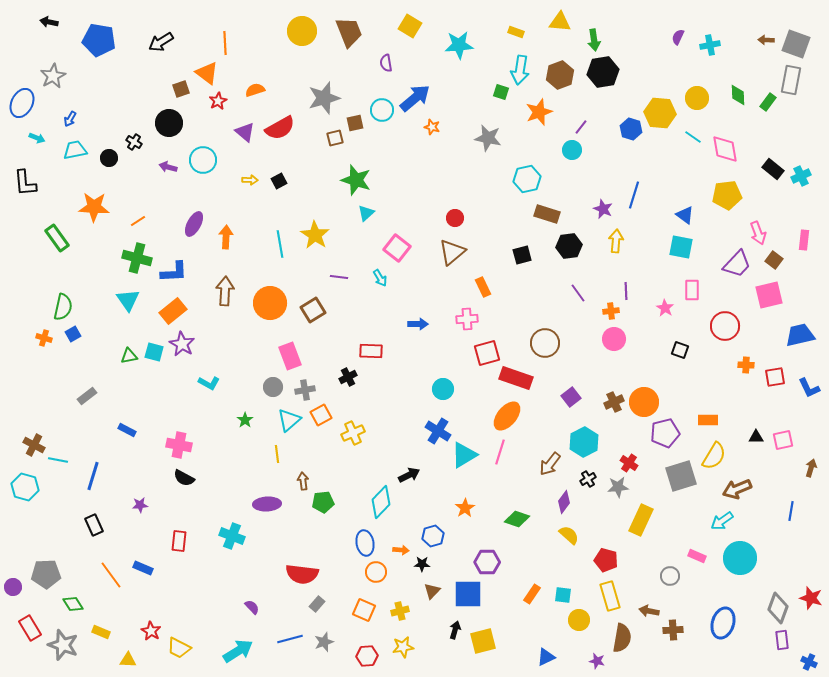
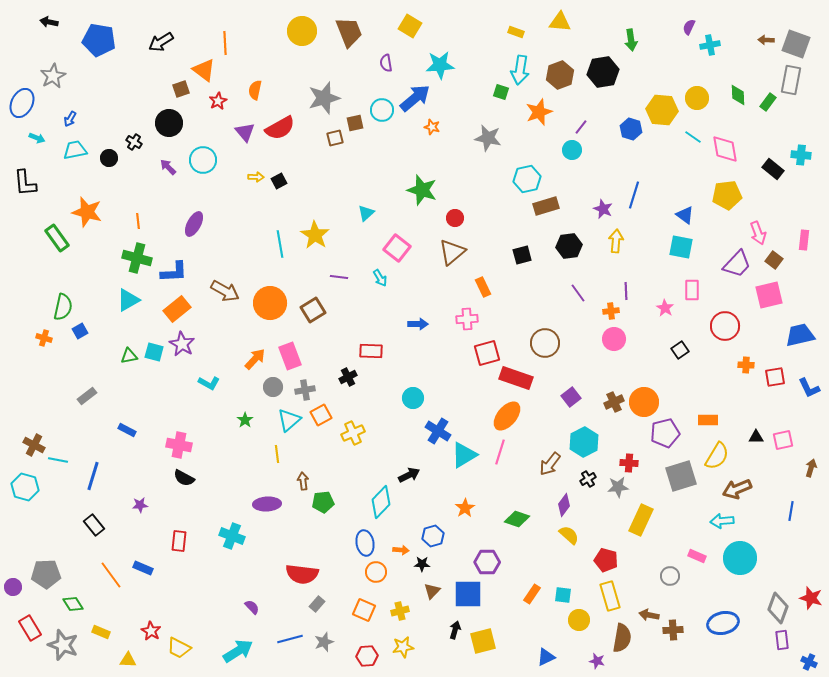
purple semicircle at (678, 37): moved 11 px right, 10 px up
green arrow at (594, 40): moved 37 px right
cyan star at (459, 45): moved 19 px left, 20 px down
orange triangle at (207, 73): moved 3 px left, 3 px up
orange semicircle at (255, 90): rotated 60 degrees counterclockwise
yellow hexagon at (660, 113): moved 2 px right, 3 px up
purple triangle at (245, 132): rotated 10 degrees clockwise
purple arrow at (168, 167): rotated 30 degrees clockwise
cyan cross at (801, 176): moved 21 px up; rotated 30 degrees clockwise
yellow arrow at (250, 180): moved 6 px right, 3 px up
green star at (356, 180): moved 66 px right, 10 px down
orange star at (94, 207): moved 7 px left, 5 px down; rotated 12 degrees clockwise
brown rectangle at (547, 214): moved 1 px left, 8 px up; rotated 35 degrees counterclockwise
orange line at (138, 221): rotated 63 degrees counterclockwise
orange arrow at (226, 237): moved 29 px right, 122 px down; rotated 40 degrees clockwise
brown arrow at (225, 291): rotated 116 degrees clockwise
cyan triangle at (128, 300): rotated 35 degrees clockwise
orange rectangle at (173, 311): moved 4 px right, 2 px up
blue square at (73, 334): moved 7 px right, 3 px up
black square at (680, 350): rotated 36 degrees clockwise
cyan circle at (443, 389): moved 30 px left, 9 px down
yellow semicircle at (714, 456): moved 3 px right
red cross at (629, 463): rotated 30 degrees counterclockwise
purple diamond at (564, 502): moved 3 px down
cyan arrow at (722, 521): rotated 30 degrees clockwise
black rectangle at (94, 525): rotated 15 degrees counterclockwise
brown arrow at (649, 611): moved 4 px down
blue ellipse at (723, 623): rotated 60 degrees clockwise
